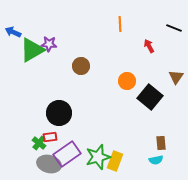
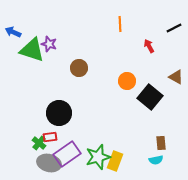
black line: rotated 49 degrees counterclockwise
purple star: rotated 14 degrees clockwise
green triangle: rotated 48 degrees clockwise
brown circle: moved 2 px left, 2 px down
brown triangle: rotated 35 degrees counterclockwise
gray ellipse: moved 1 px up
